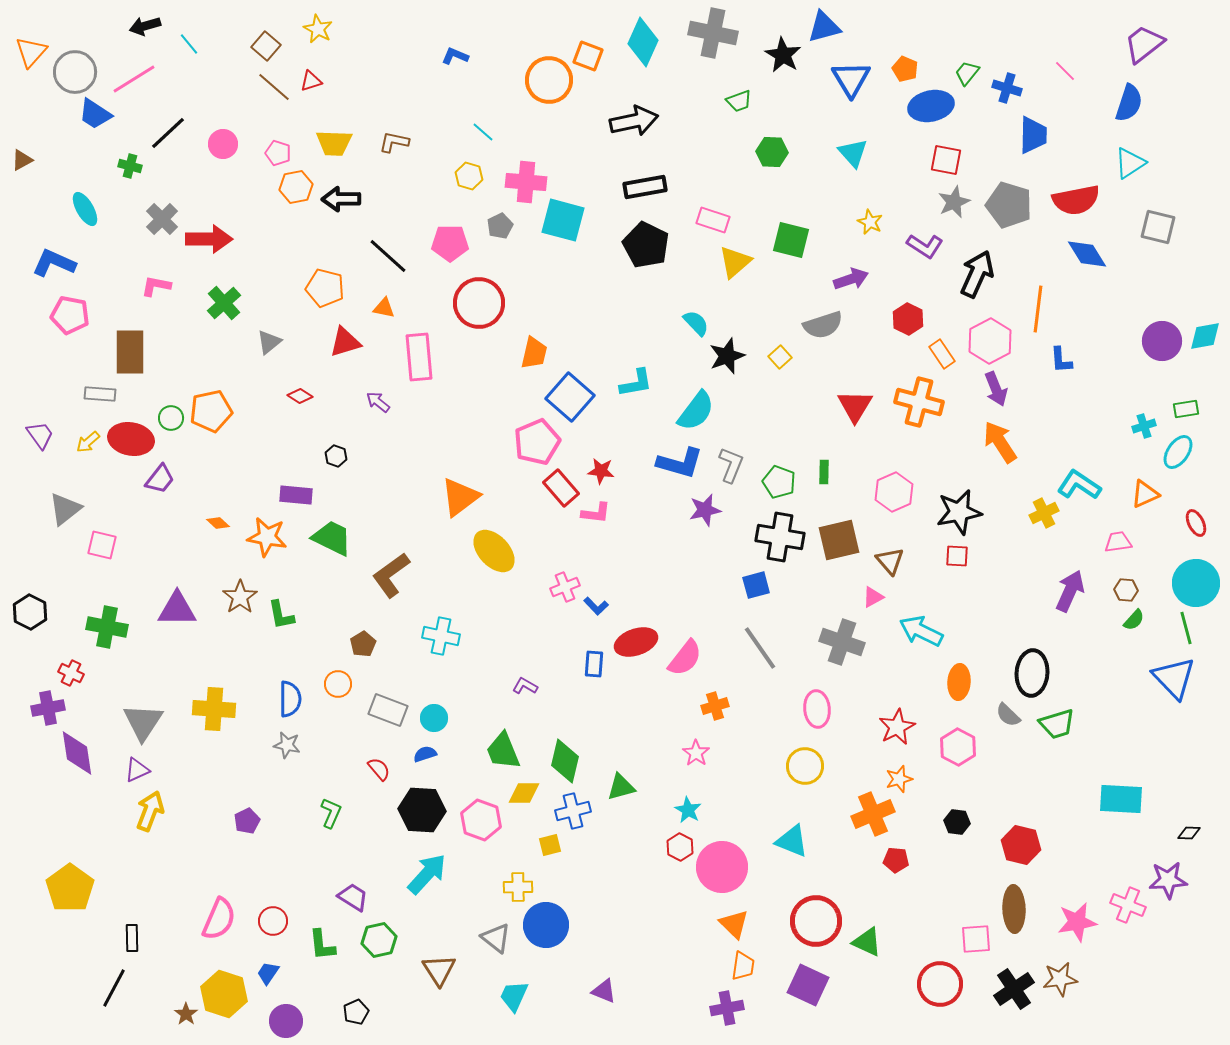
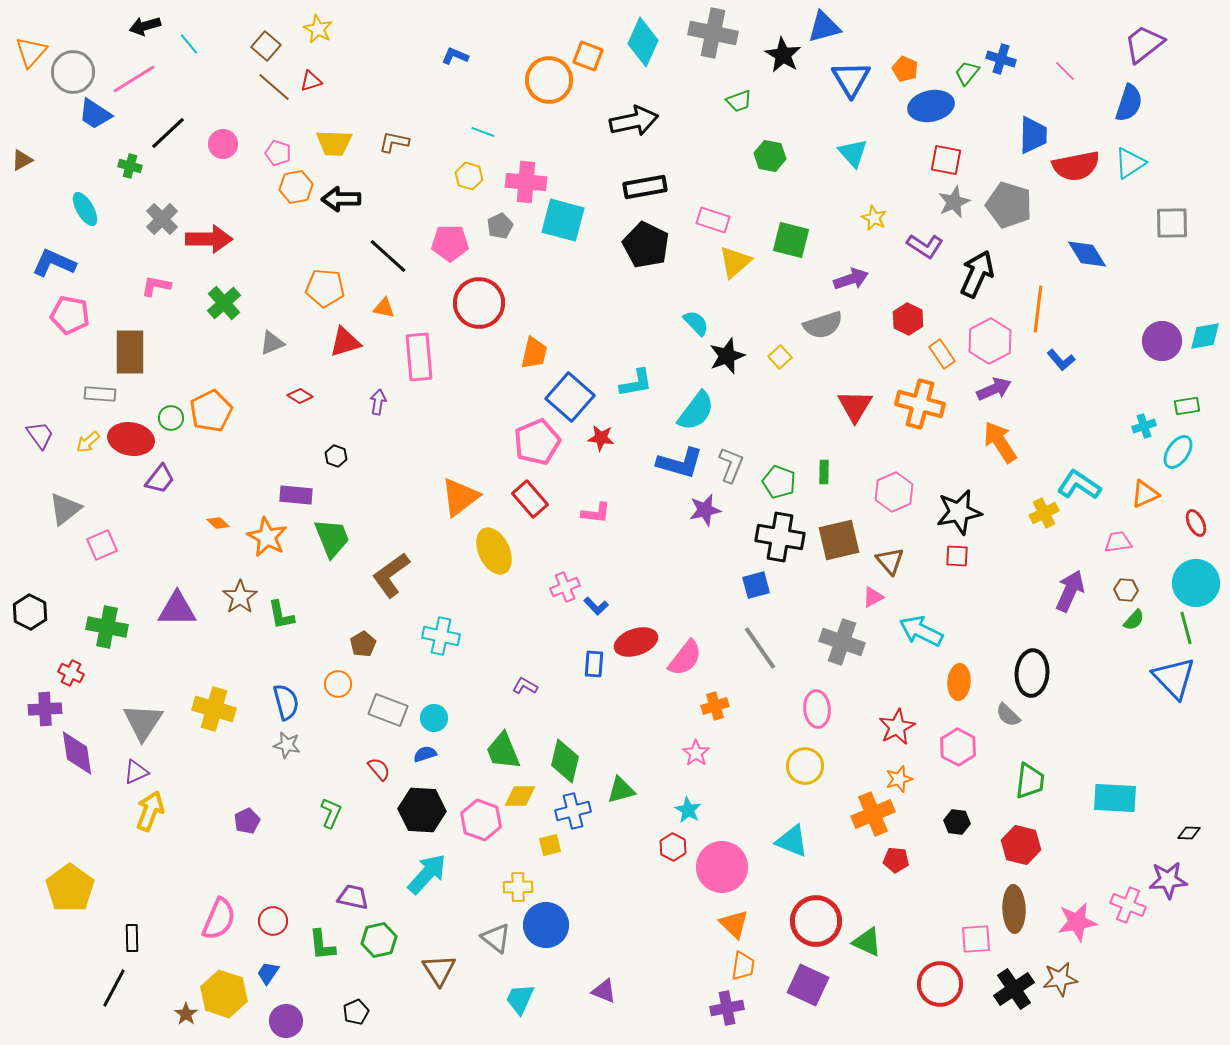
gray circle at (75, 72): moved 2 px left
blue cross at (1007, 88): moved 6 px left, 29 px up
cyan line at (483, 132): rotated 20 degrees counterclockwise
green hexagon at (772, 152): moved 2 px left, 4 px down; rotated 8 degrees clockwise
red semicircle at (1076, 200): moved 34 px up
yellow star at (870, 222): moved 4 px right, 4 px up
gray square at (1158, 227): moved 14 px right, 4 px up; rotated 15 degrees counterclockwise
orange pentagon at (325, 288): rotated 9 degrees counterclockwise
gray triangle at (269, 342): moved 3 px right, 1 px down; rotated 16 degrees clockwise
blue L-shape at (1061, 360): rotated 36 degrees counterclockwise
purple arrow at (996, 389): moved 2 px left; rotated 92 degrees counterclockwise
purple arrow at (378, 402): rotated 60 degrees clockwise
orange cross at (919, 402): moved 1 px right, 2 px down
green rectangle at (1186, 409): moved 1 px right, 3 px up
orange pentagon at (211, 411): rotated 15 degrees counterclockwise
red star at (601, 471): moved 33 px up
red rectangle at (561, 488): moved 31 px left, 11 px down
orange star at (267, 537): rotated 18 degrees clockwise
green trapezoid at (332, 538): rotated 42 degrees clockwise
pink square at (102, 545): rotated 36 degrees counterclockwise
yellow ellipse at (494, 551): rotated 18 degrees clockwise
blue semicircle at (290, 699): moved 4 px left, 3 px down; rotated 15 degrees counterclockwise
purple cross at (48, 708): moved 3 px left, 1 px down; rotated 8 degrees clockwise
yellow cross at (214, 709): rotated 12 degrees clockwise
green trapezoid at (1057, 724): moved 27 px left, 57 px down; rotated 66 degrees counterclockwise
purple triangle at (137, 770): moved 1 px left, 2 px down
green triangle at (621, 787): moved 3 px down
yellow diamond at (524, 793): moved 4 px left, 3 px down
cyan rectangle at (1121, 799): moved 6 px left, 1 px up
red hexagon at (680, 847): moved 7 px left
purple trapezoid at (353, 897): rotated 20 degrees counterclockwise
cyan trapezoid at (514, 996): moved 6 px right, 3 px down
